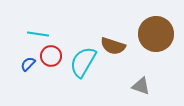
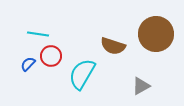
cyan semicircle: moved 1 px left, 12 px down
gray triangle: rotated 48 degrees counterclockwise
